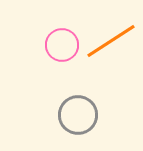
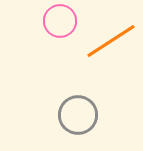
pink circle: moved 2 px left, 24 px up
